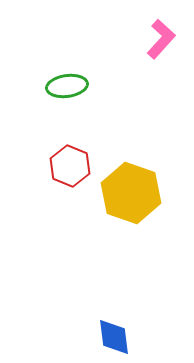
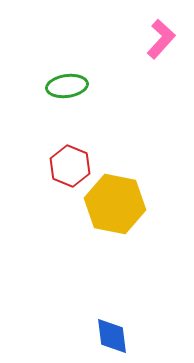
yellow hexagon: moved 16 px left, 11 px down; rotated 8 degrees counterclockwise
blue diamond: moved 2 px left, 1 px up
